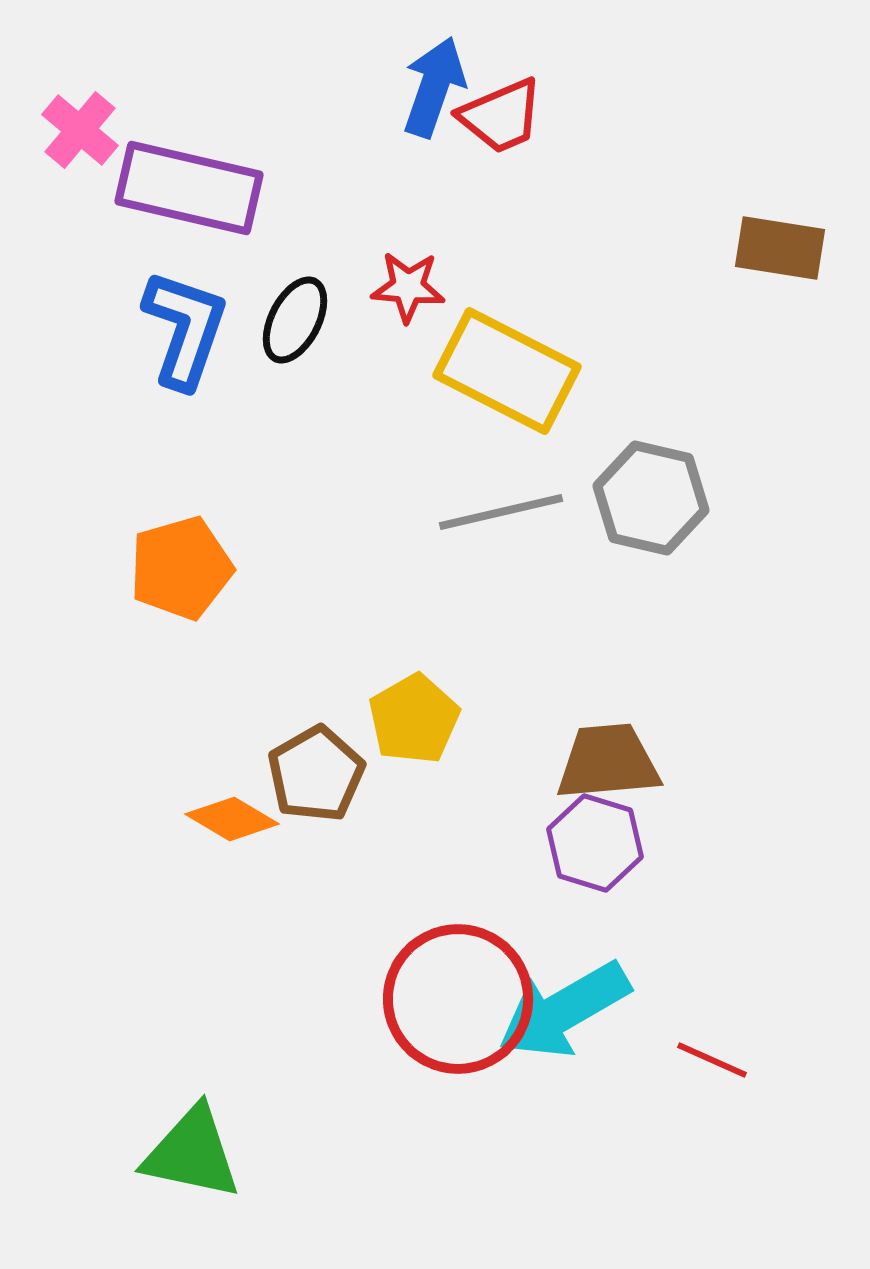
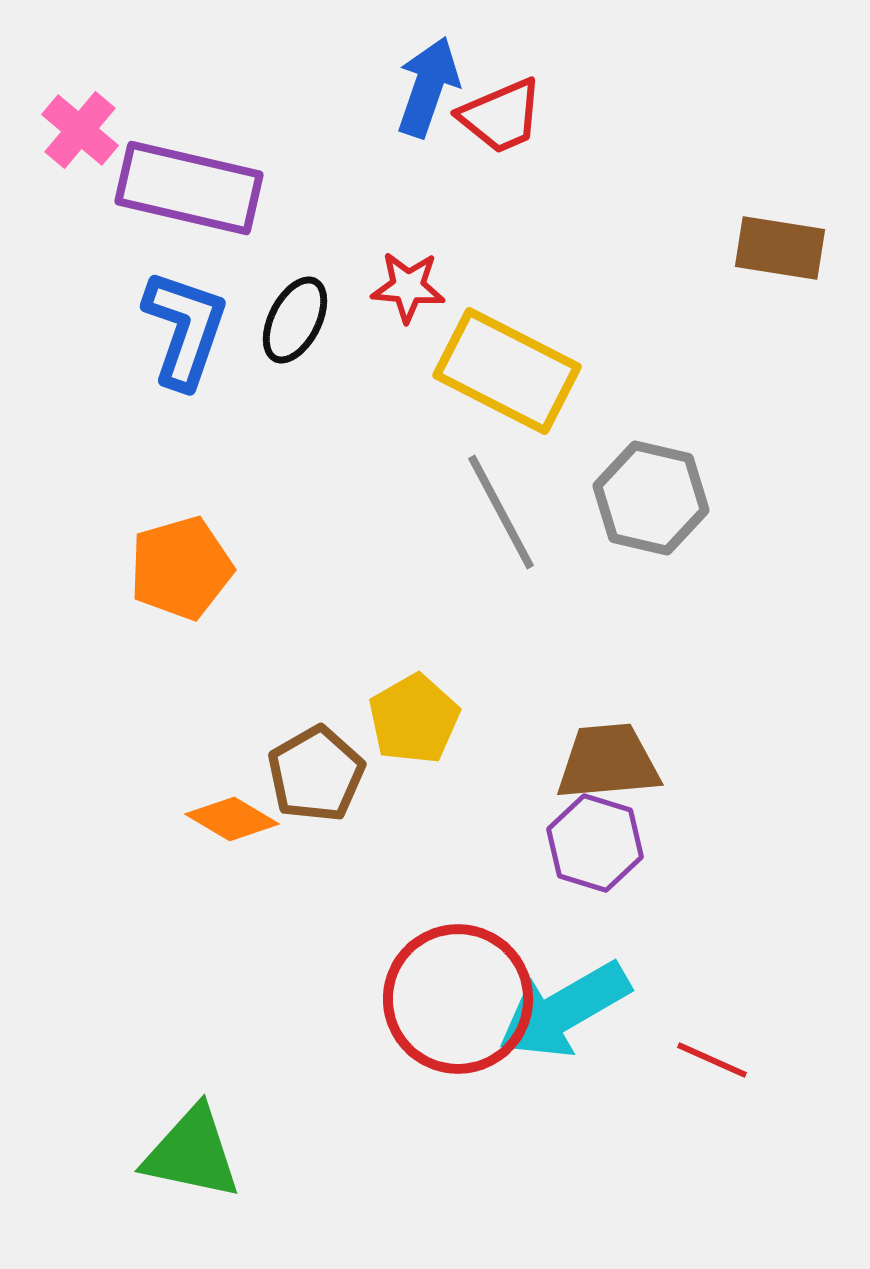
blue arrow: moved 6 px left
gray line: rotated 75 degrees clockwise
